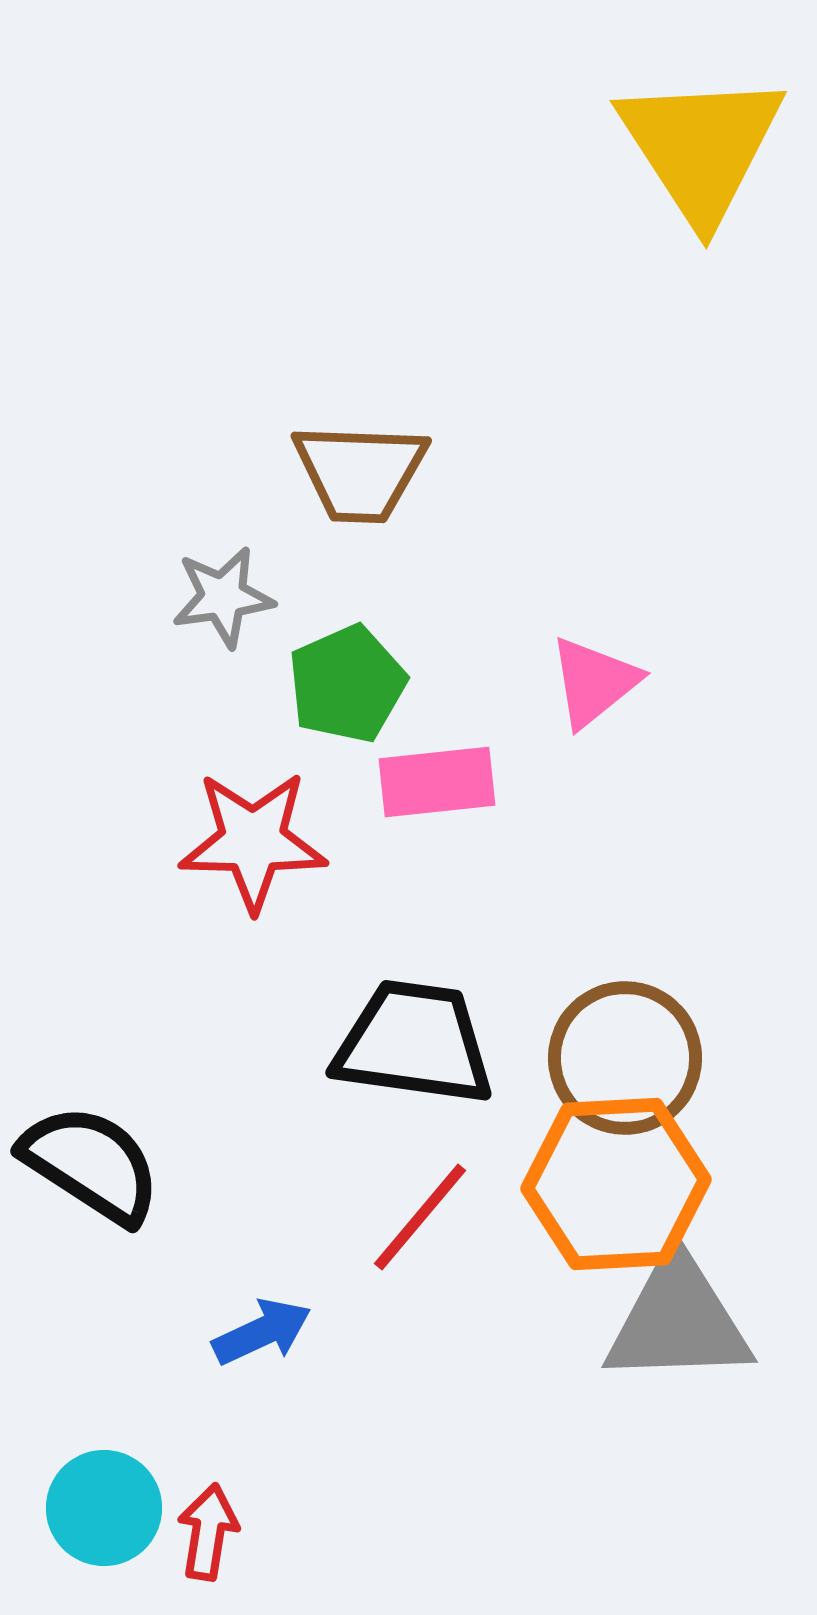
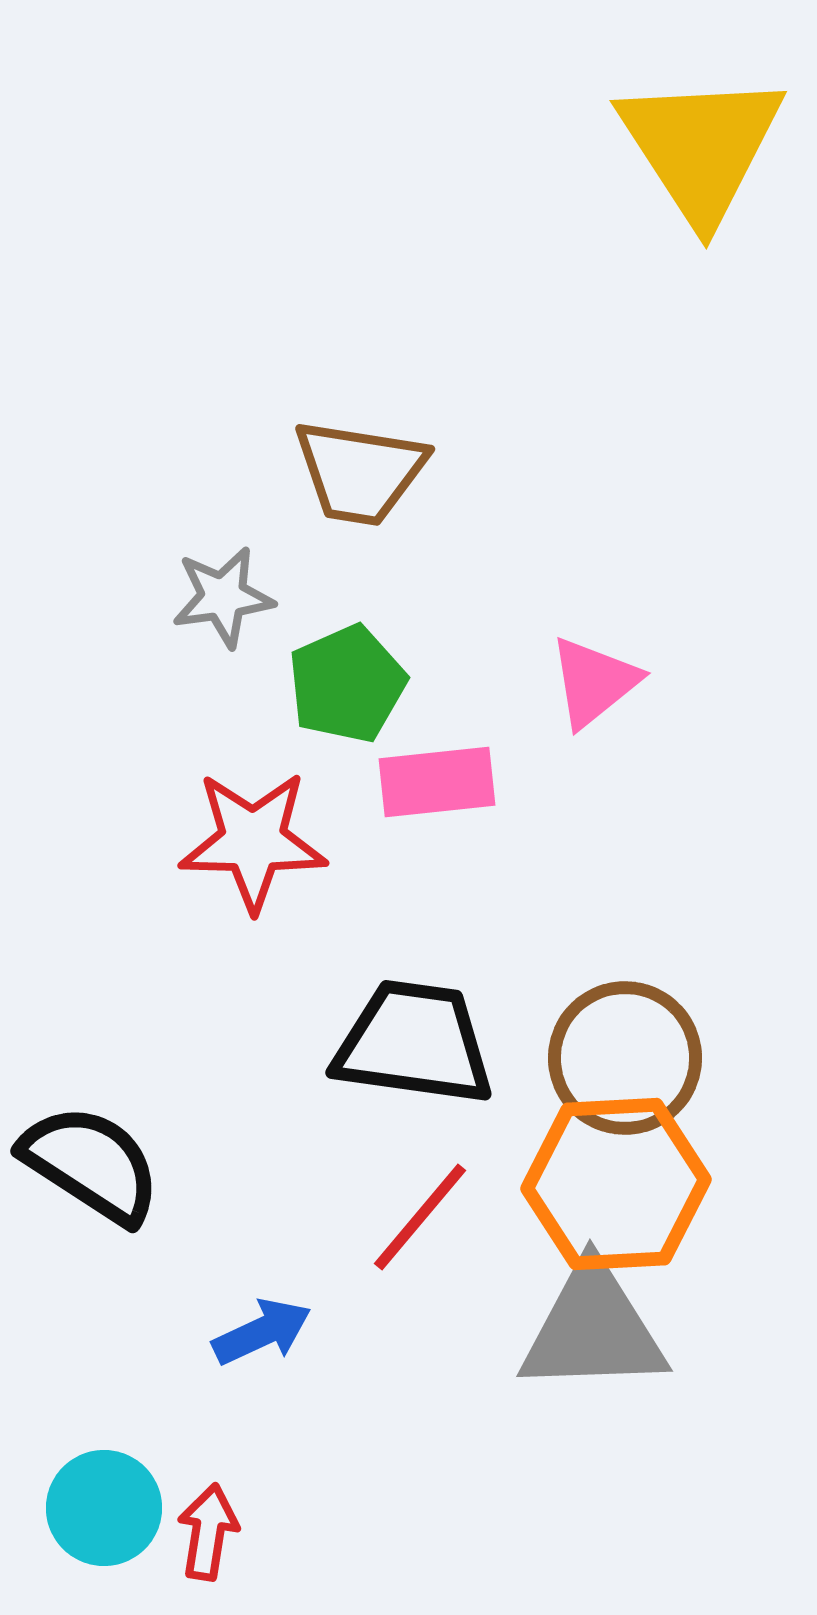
brown trapezoid: rotated 7 degrees clockwise
gray triangle: moved 85 px left, 9 px down
